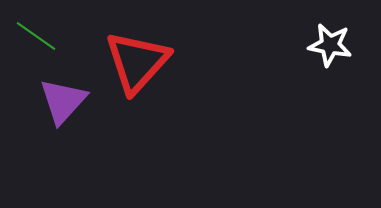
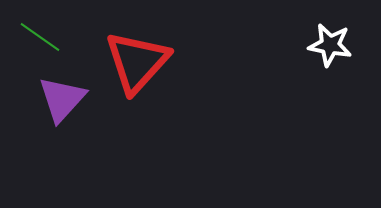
green line: moved 4 px right, 1 px down
purple triangle: moved 1 px left, 2 px up
